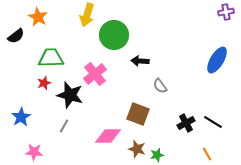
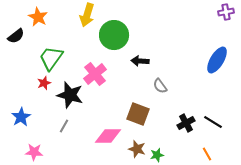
green trapezoid: rotated 52 degrees counterclockwise
